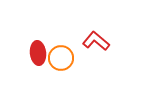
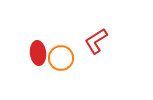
red L-shape: rotated 72 degrees counterclockwise
